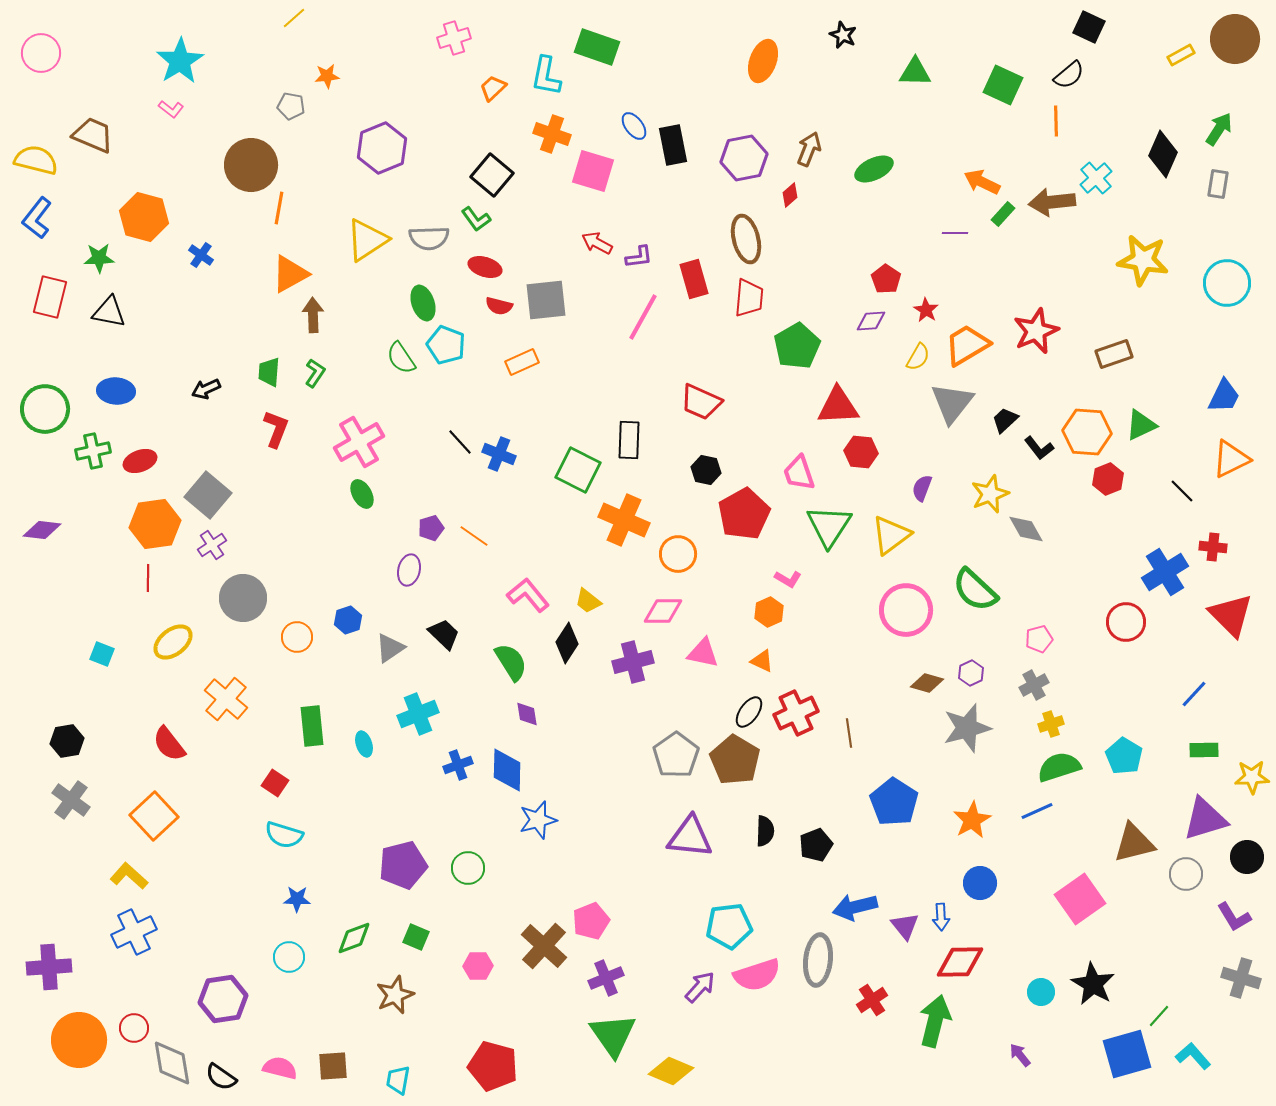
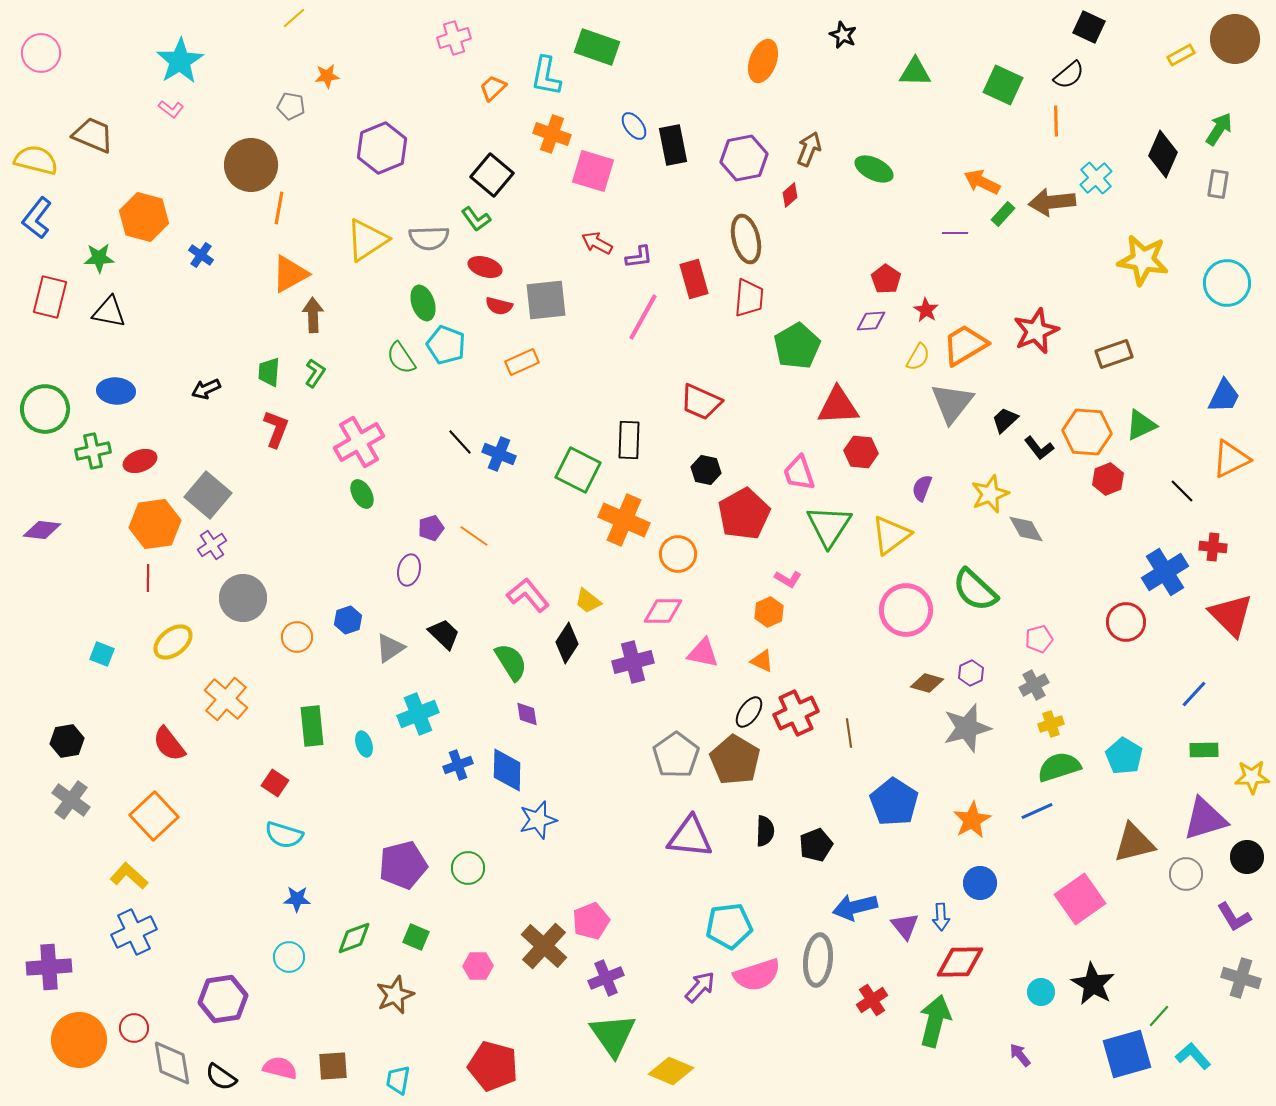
green ellipse at (874, 169): rotated 51 degrees clockwise
orange trapezoid at (967, 345): moved 2 px left
